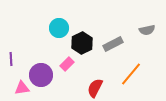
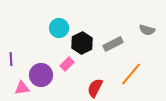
gray semicircle: rotated 28 degrees clockwise
